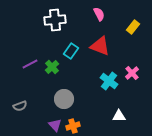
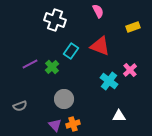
pink semicircle: moved 1 px left, 3 px up
white cross: rotated 25 degrees clockwise
yellow rectangle: rotated 32 degrees clockwise
pink cross: moved 2 px left, 3 px up
orange cross: moved 2 px up
